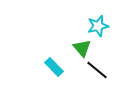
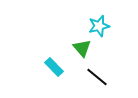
cyan star: moved 1 px right
black line: moved 7 px down
